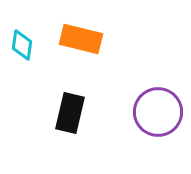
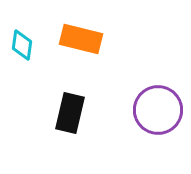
purple circle: moved 2 px up
